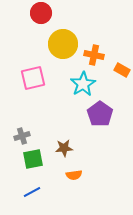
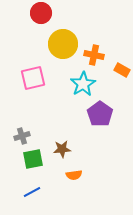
brown star: moved 2 px left, 1 px down
